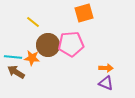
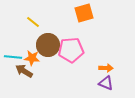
pink pentagon: moved 6 px down
brown arrow: moved 8 px right, 1 px up
